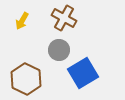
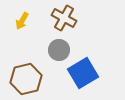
brown hexagon: rotated 20 degrees clockwise
